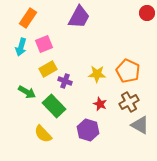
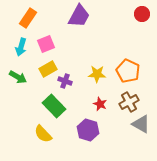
red circle: moved 5 px left, 1 px down
purple trapezoid: moved 1 px up
pink square: moved 2 px right
green arrow: moved 9 px left, 15 px up
gray triangle: moved 1 px right, 1 px up
